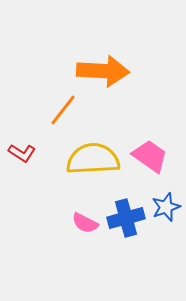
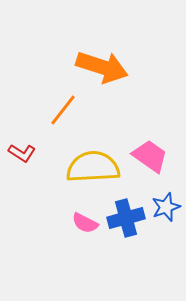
orange arrow: moved 1 px left, 4 px up; rotated 15 degrees clockwise
yellow semicircle: moved 8 px down
